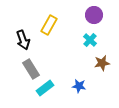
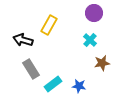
purple circle: moved 2 px up
black arrow: rotated 126 degrees clockwise
cyan rectangle: moved 8 px right, 4 px up
